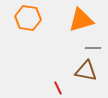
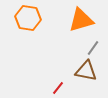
gray line: rotated 56 degrees counterclockwise
red line: rotated 64 degrees clockwise
